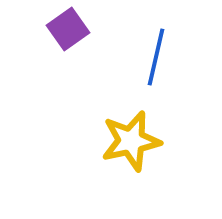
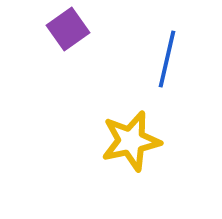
blue line: moved 11 px right, 2 px down
